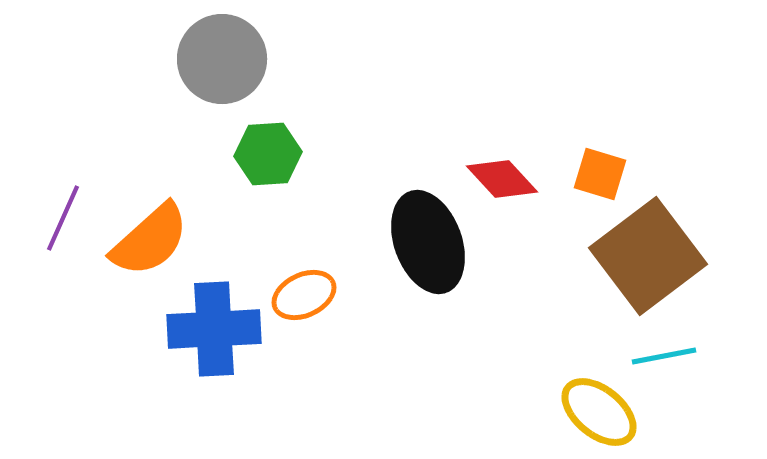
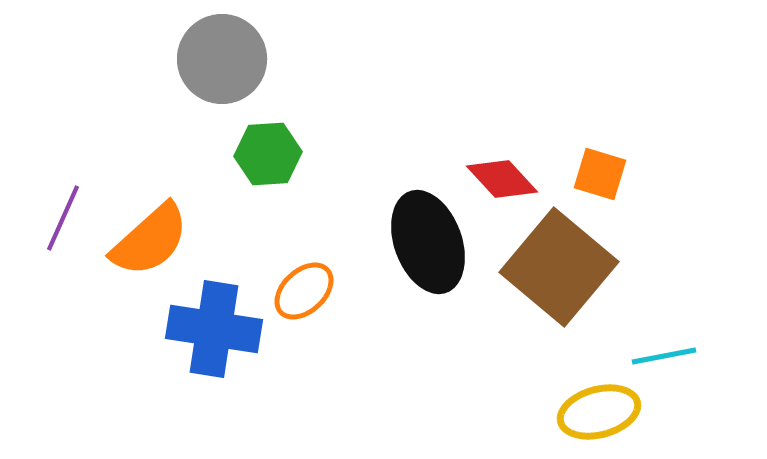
brown square: moved 89 px left, 11 px down; rotated 13 degrees counterclockwise
orange ellipse: moved 4 px up; rotated 18 degrees counterclockwise
blue cross: rotated 12 degrees clockwise
yellow ellipse: rotated 54 degrees counterclockwise
